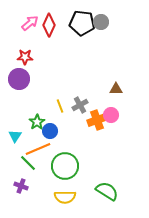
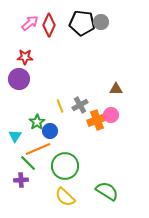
purple cross: moved 6 px up; rotated 24 degrees counterclockwise
yellow semicircle: rotated 45 degrees clockwise
